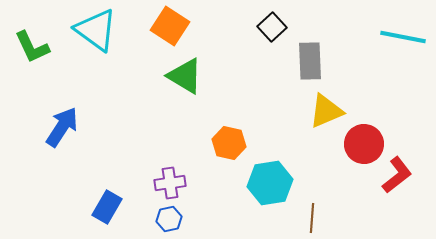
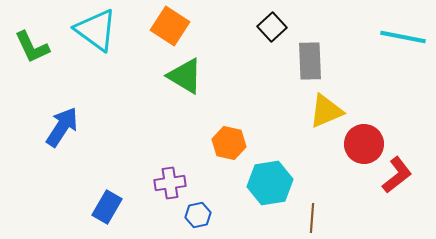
blue hexagon: moved 29 px right, 4 px up
